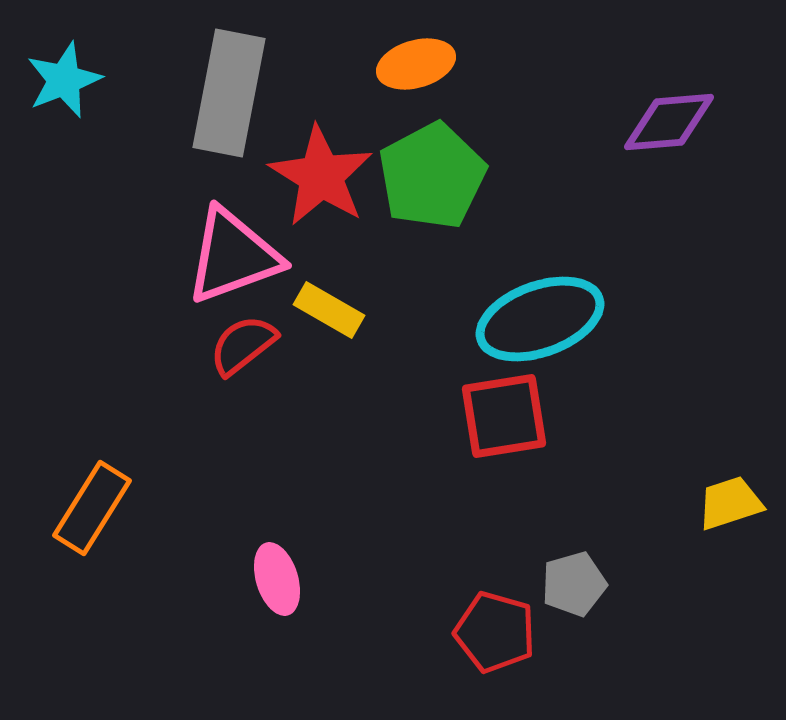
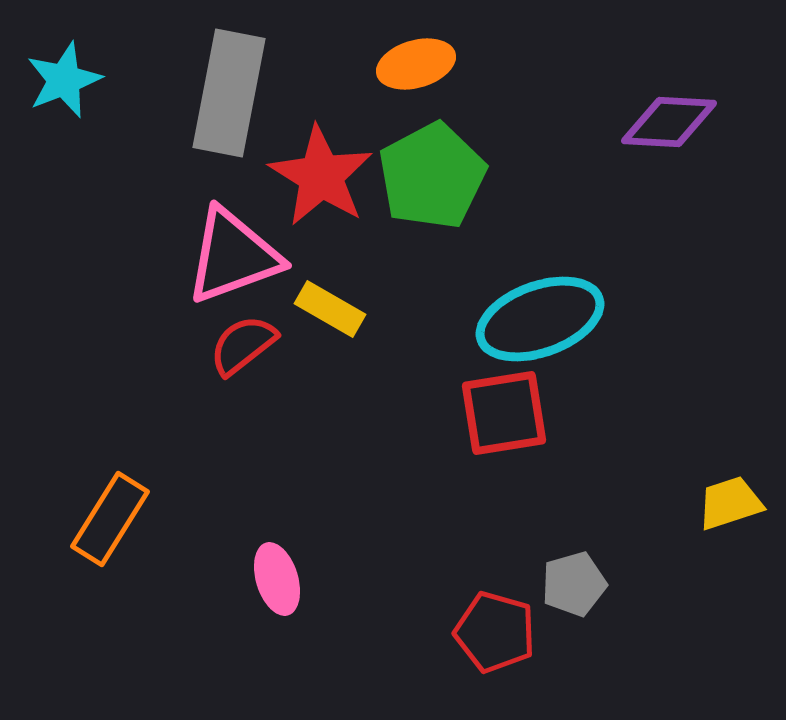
purple diamond: rotated 8 degrees clockwise
yellow rectangle: moved 1 px right, 1 px up
red square: moved 3 px up
orange rectangle: moved 18 px right, 11 px down
